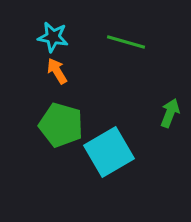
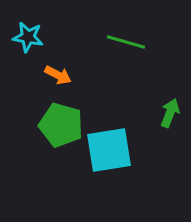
cyan star: moved 25 px left
orange arrow: moved 1 px right, 4 px down; rotated 148 degrees clockwise
cyan square: moved 2 px up; rotated 21 degrees clockwise
